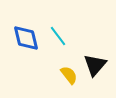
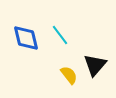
cyan line: moved 2 px right, 1 px up
